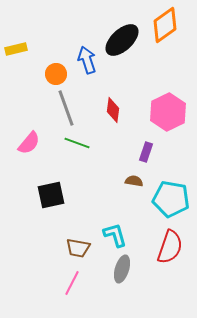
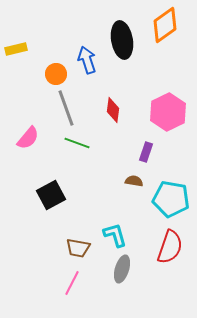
black ellipse: rotated 57 degrees counterclockwise
pink semicircle: moved 1 px left, 5 px up
black square: rotated 16 degrees counterclockwise
